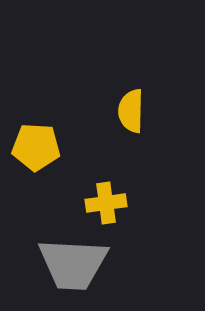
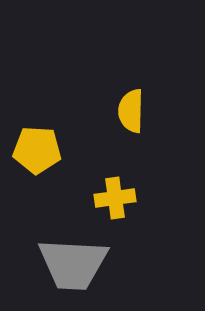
yellow pentagon: moved 1 px right, 3 px down
yellow cross: moved 9 px right, 5 px up
